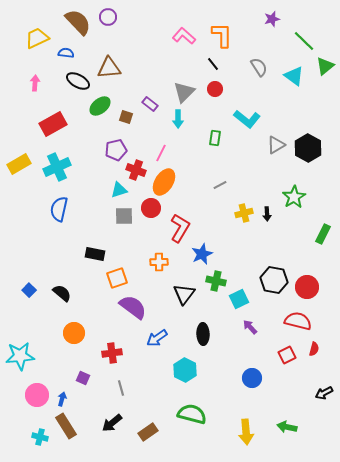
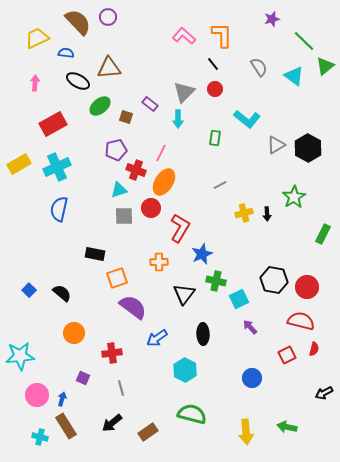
red semicircle at (298, 321): moved 3 px right
